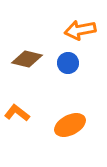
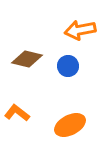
blue circle: moved 3 px down
